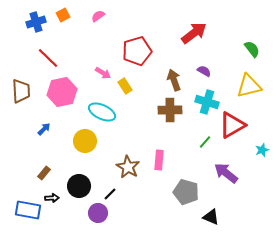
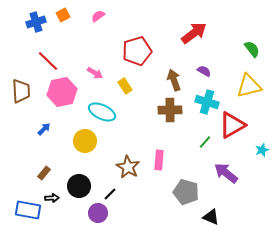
red line: moved 3 px down
pink arrow: moved 8 px left
